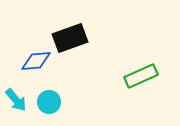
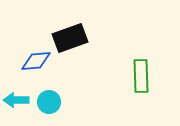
green rectangle: rotated 68 degrees counterclockwise
cyan arrow: rotated 130 degrees clockwise
